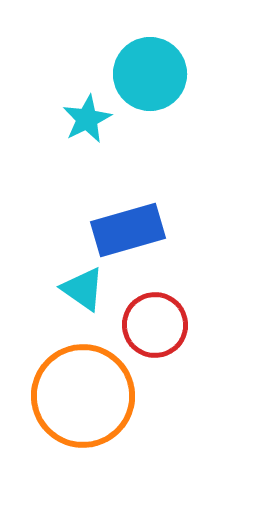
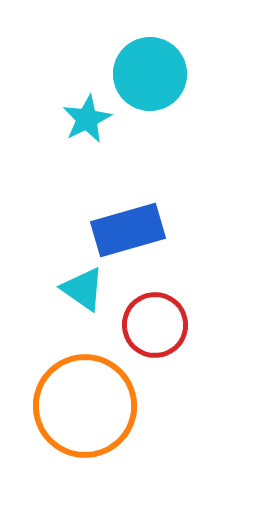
orange circle: moved 2 px right, 10 px down
